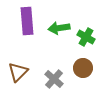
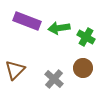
purple rectangle: rotated 64 degrees counterclockwise
brown triangle: moved 3 px left, 2 px up
